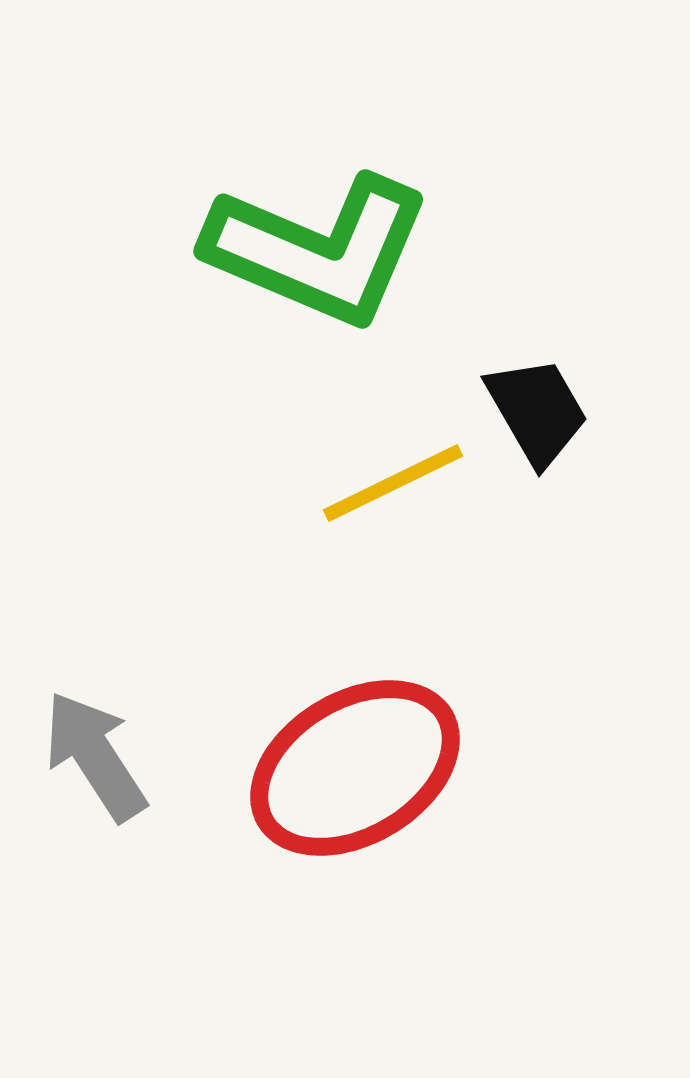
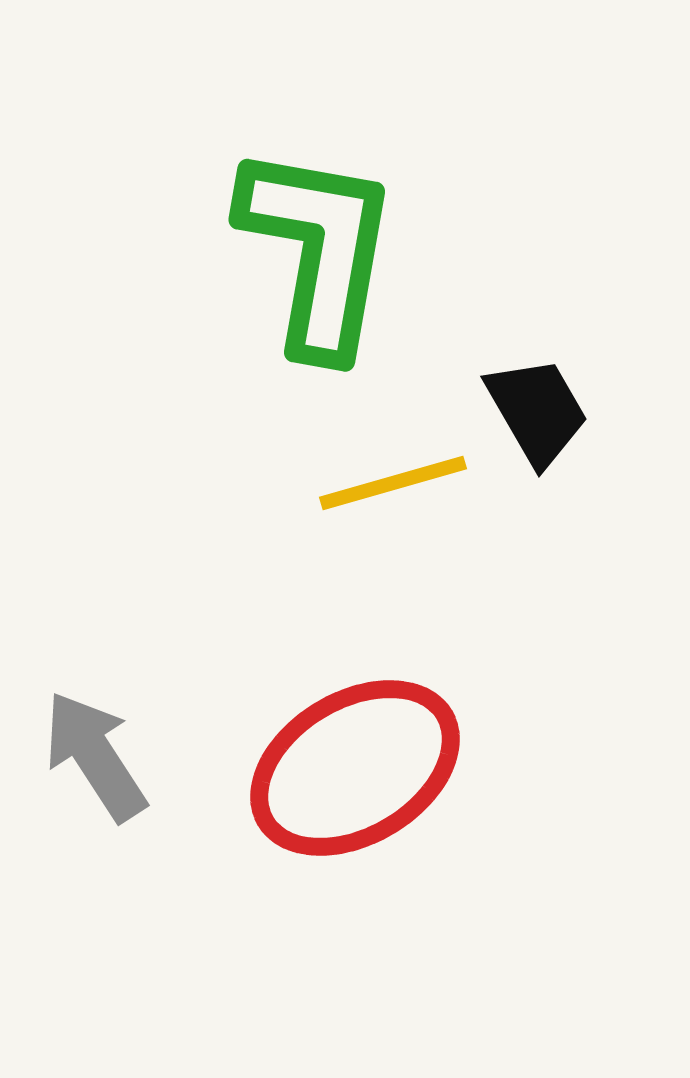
green L-shape: rotated 103 degrees counterclockwise
yellow line: rotated 10 degrees clockwise
